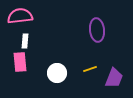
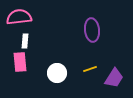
pink semicircle: moved 1 px left, 1 px down
purple ellipse: moved 5 px left
purple trapezoid: rotated 10 degrees clockwise
